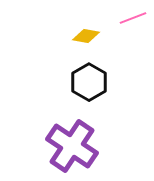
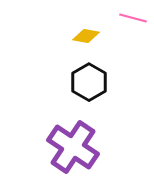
pink line: rotated 36 degrees clockwise
purple cross: moved 1 px right, 1 px down
